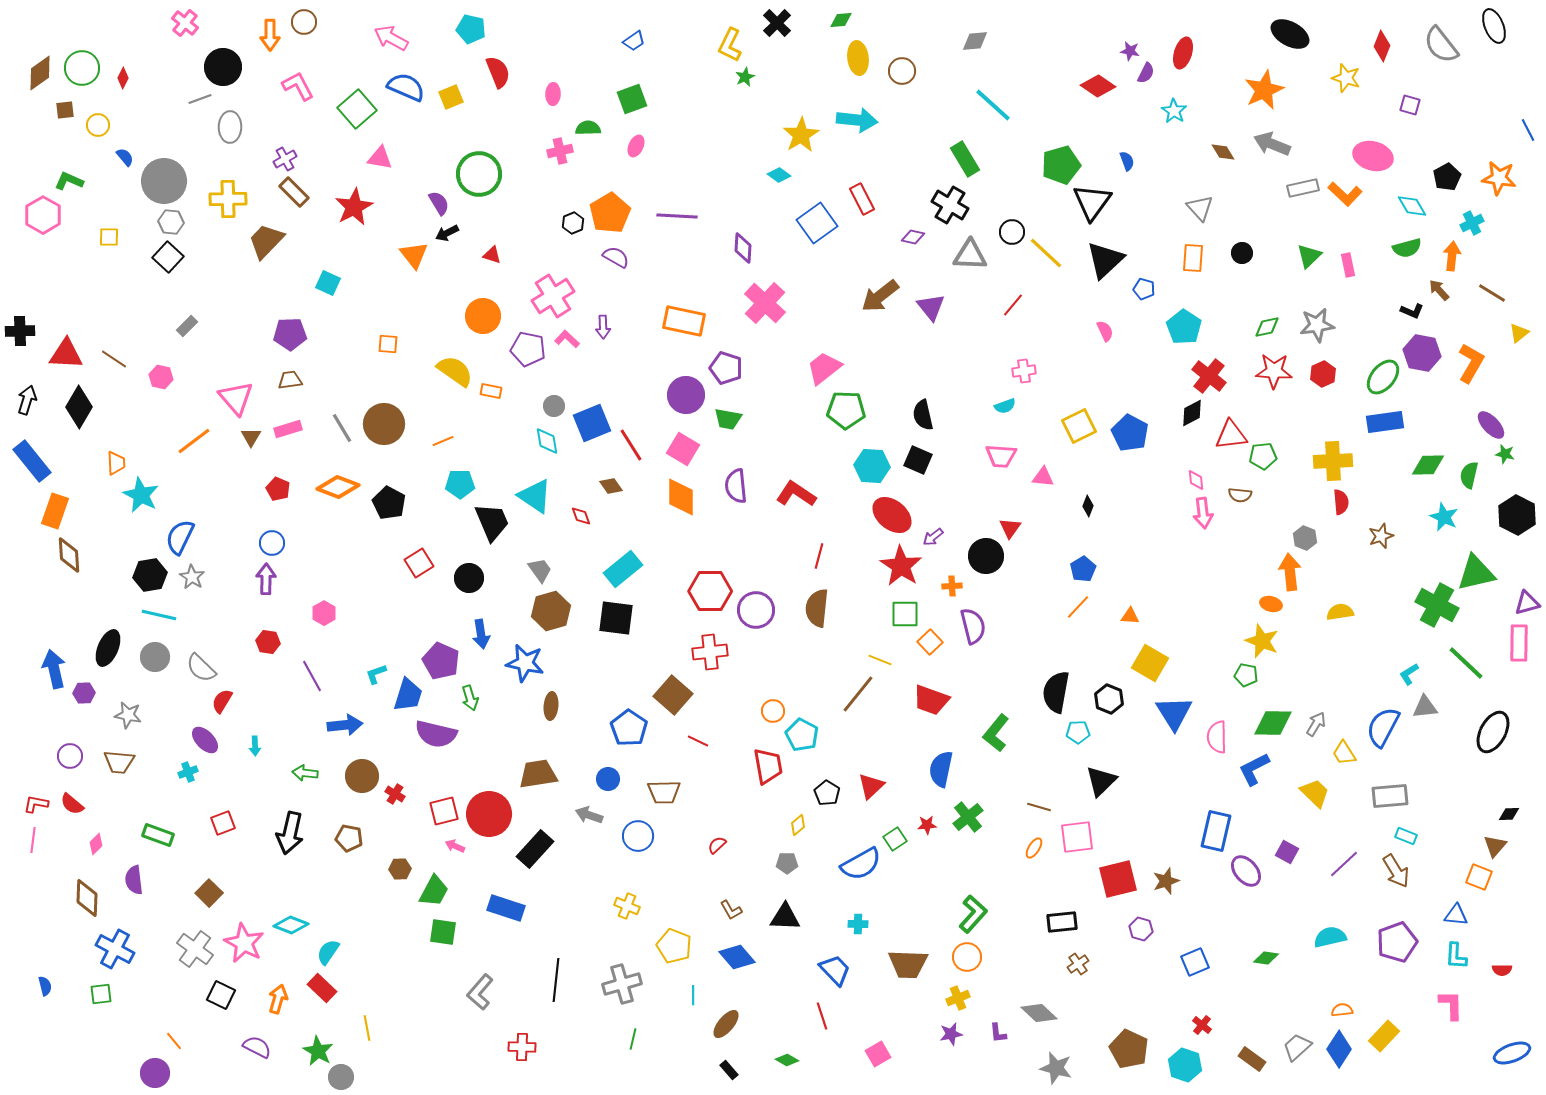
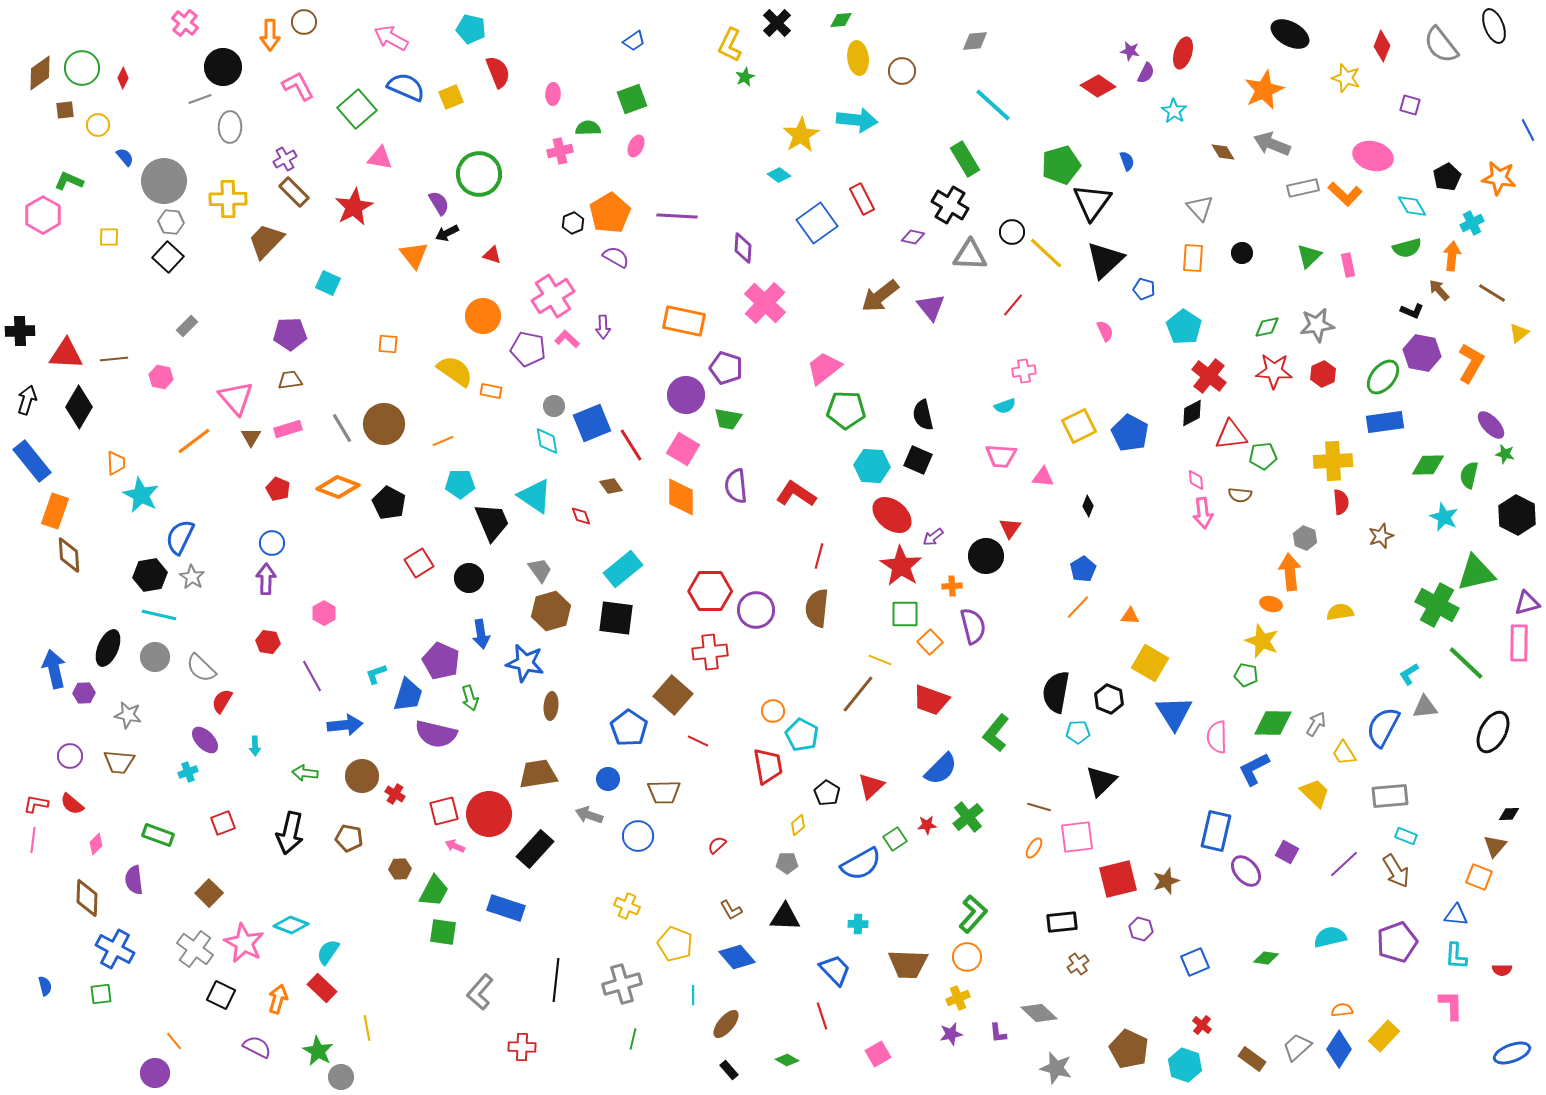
brown line at (114, 359): rotated 40 degrees counterclockwise
blue semicircle at (941, 769): rotated 147 degrees counterclockwise
yellow pentagon at (674, 946): moved 1 px right, 2 px up
